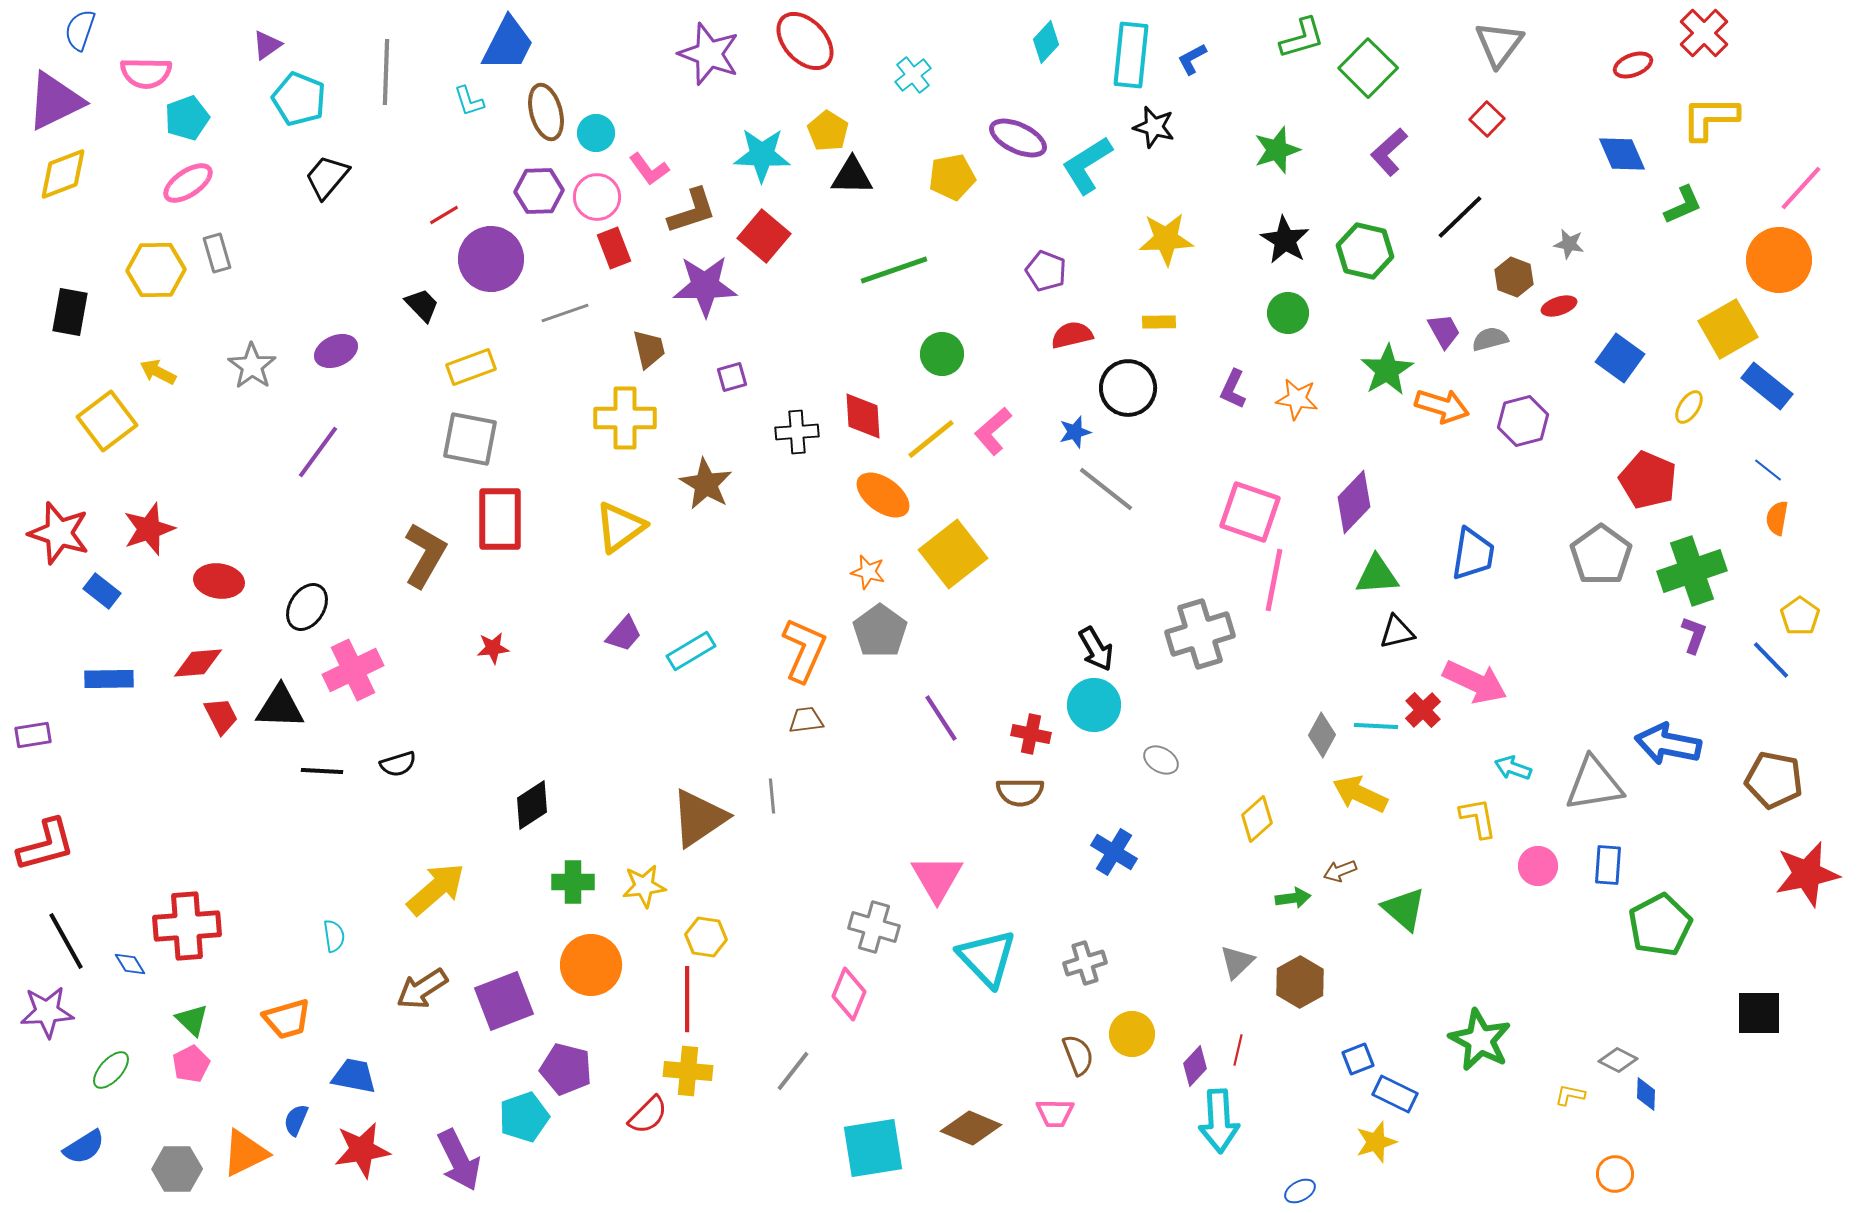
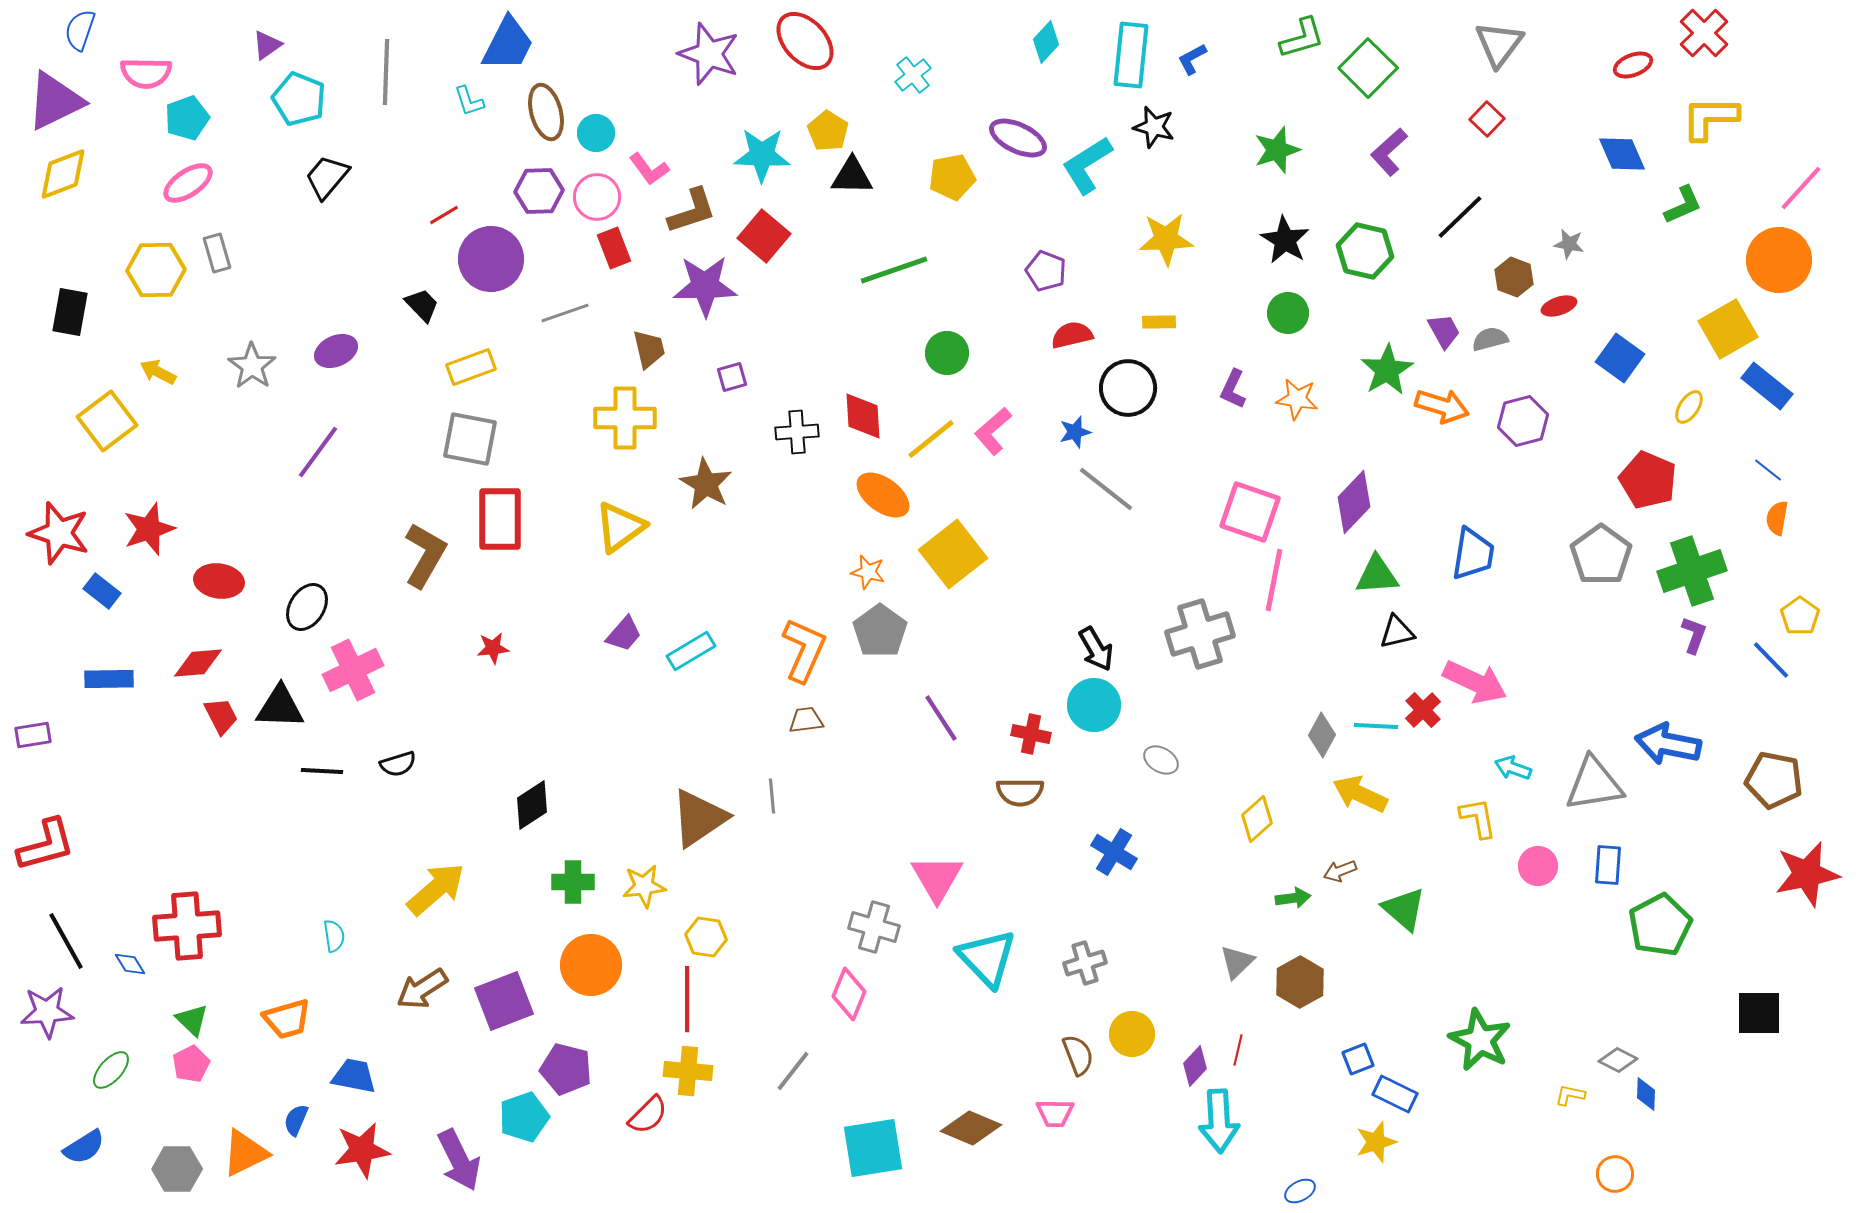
green circle at (942, 354): moved 5 px right, 1 px up
